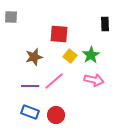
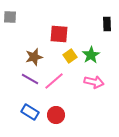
gray square: moved 1 px left
black rectangle: moved 2 px right
yellow square: rotated 16 degrees clockwise
pink arrow: moved 2 px down
purple line: moved 7 px up; rotated 30 degrees clockwise
blue rectangle: rotated 12 degrees clockwise
